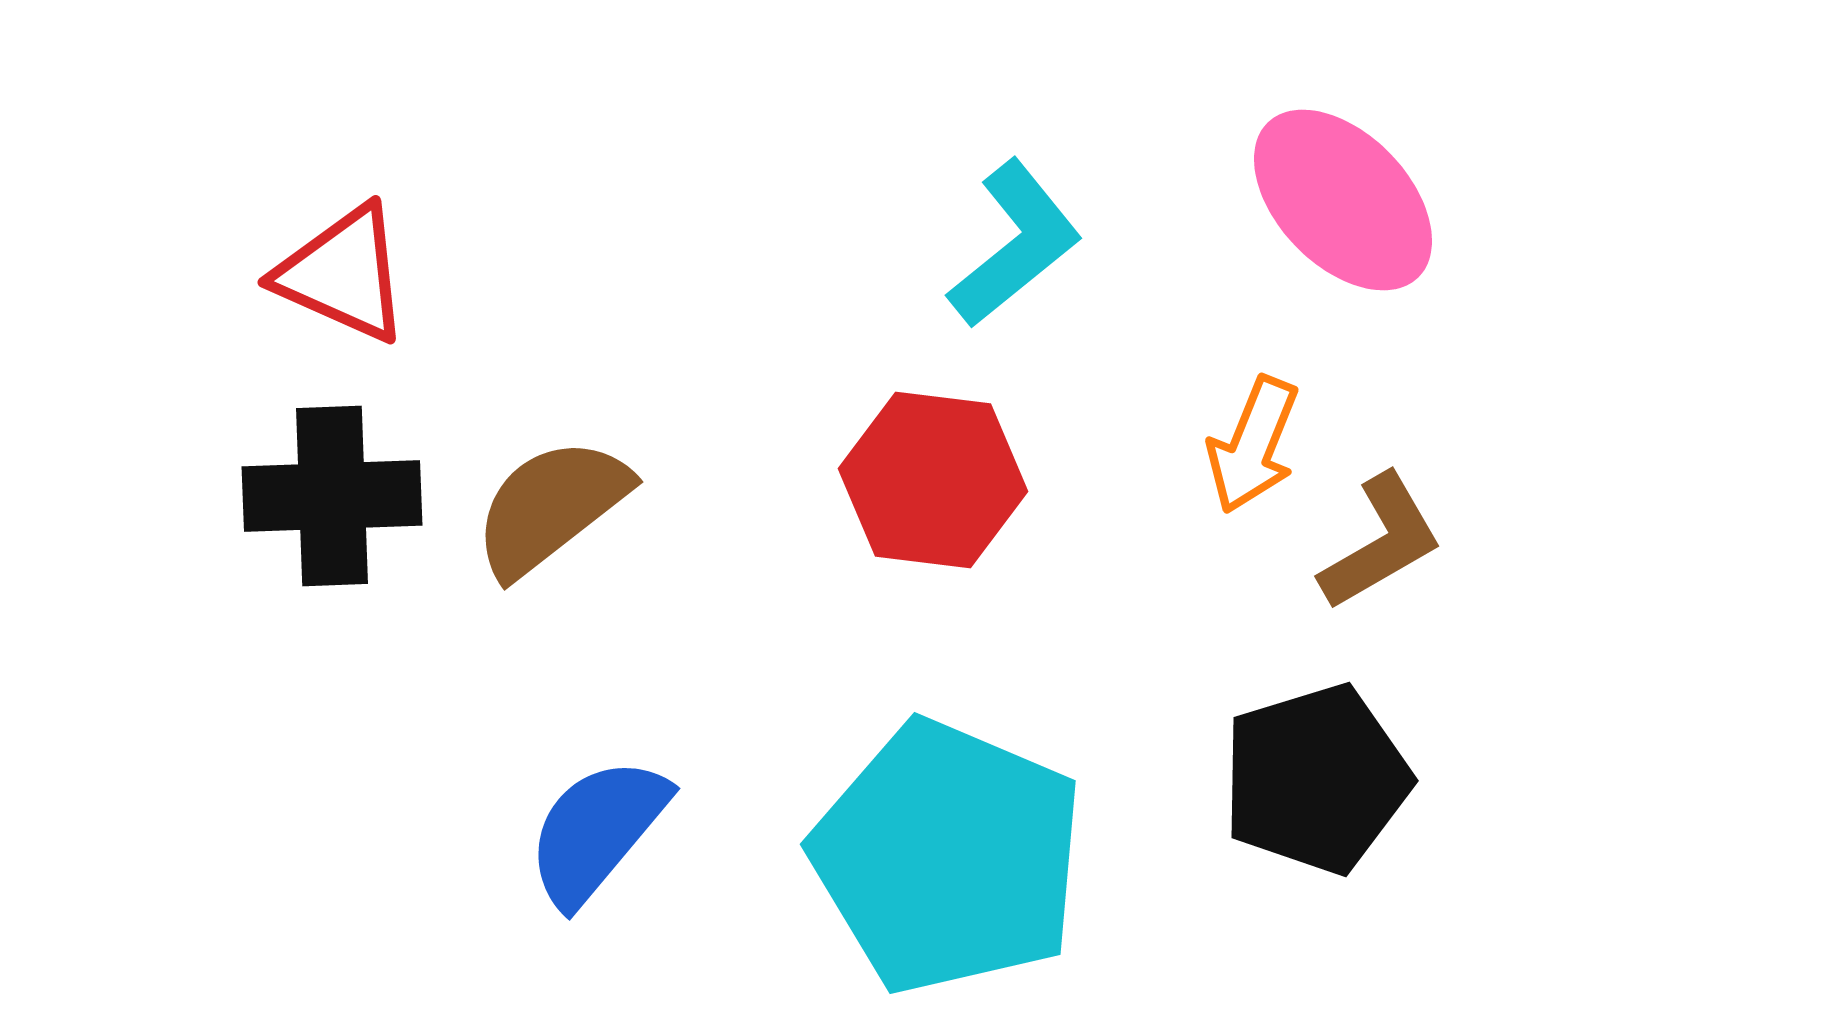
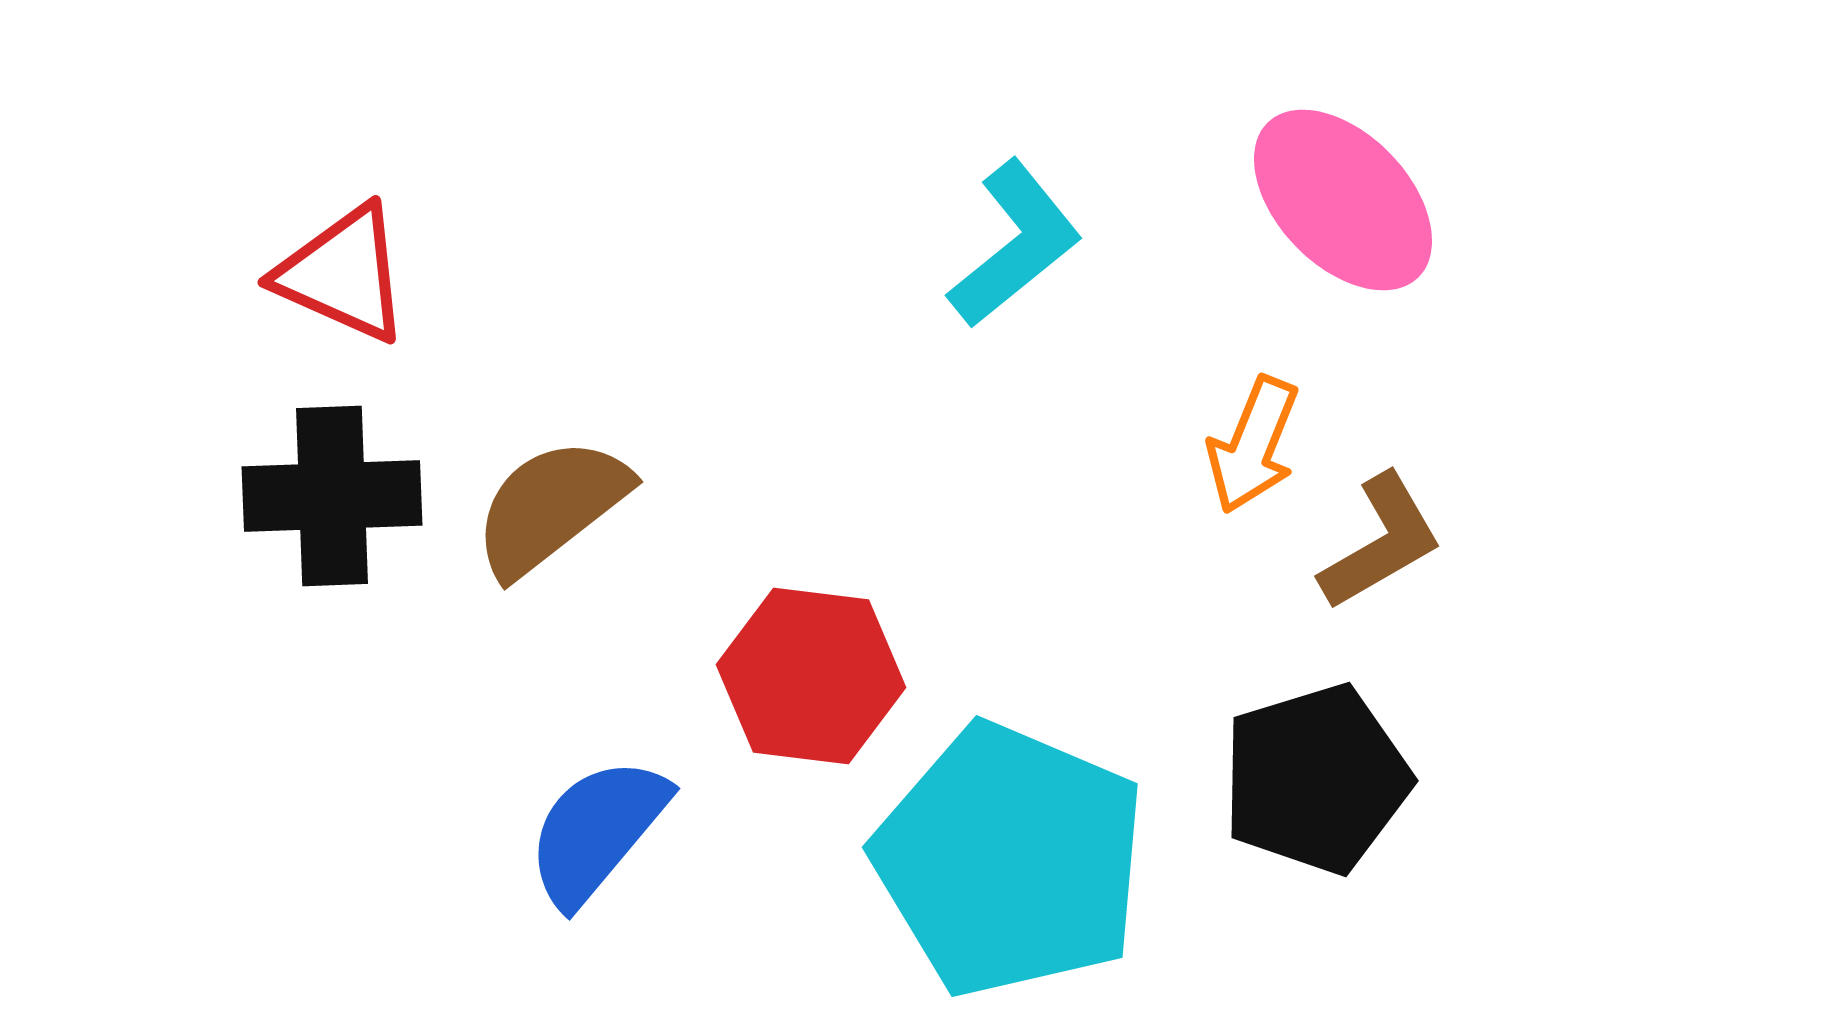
red hexagon: moved 122 px left, 196 px down
cyan pentagon: moved 62 px right, 3 px down
